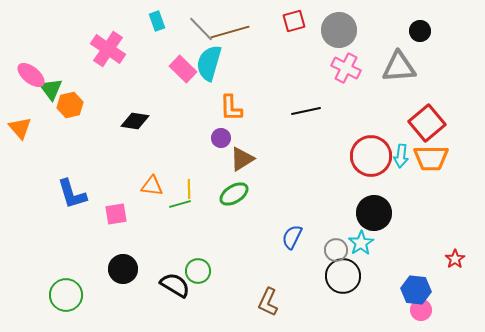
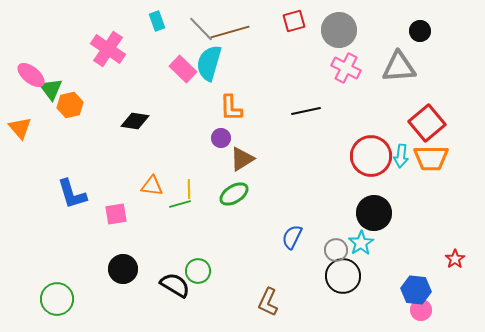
green circle at (66, 295): moved 9 px left, 4 px down
